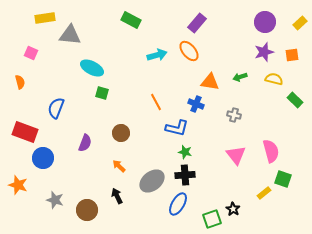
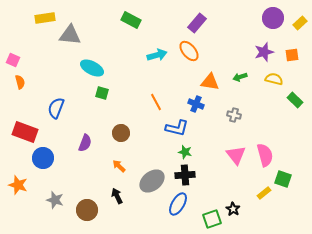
purple circle at (265, 22): moved 8 px right, 4 px up
pink square at (31, 53): moved 18 px left, 7 px down
pink semicircle at (271, 151): moved 6 px left, 4 px down
